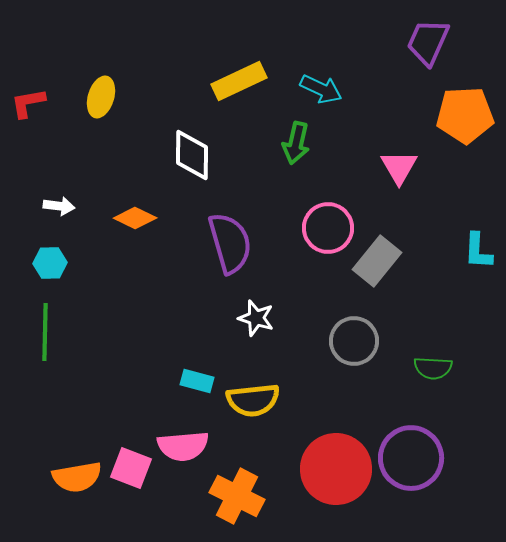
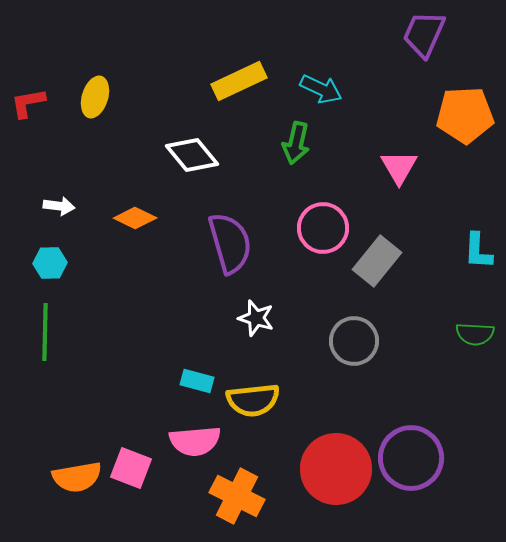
purple trapezoid: moved 4 px left, 8 px up
yellow ellipse: moved 6 px left
white diamond: rotated 40 degrees counterclockwise
pink circle: moved 5 px left
green semicircle: moved 42 px right, 34 px up
pink semicircle: moved 12 px right, 5 px up
